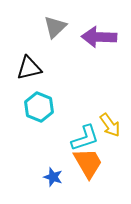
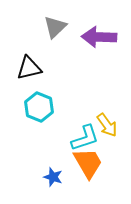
yellow arrow: moved 3 px left
